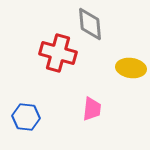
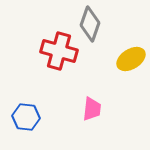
gray diamond: rotated 24 degrees clockwise
red cross: moved 1 px right, 2 px up
yellow ellipse: moved 9 px up; rotated 40 degrees counterclockwise
